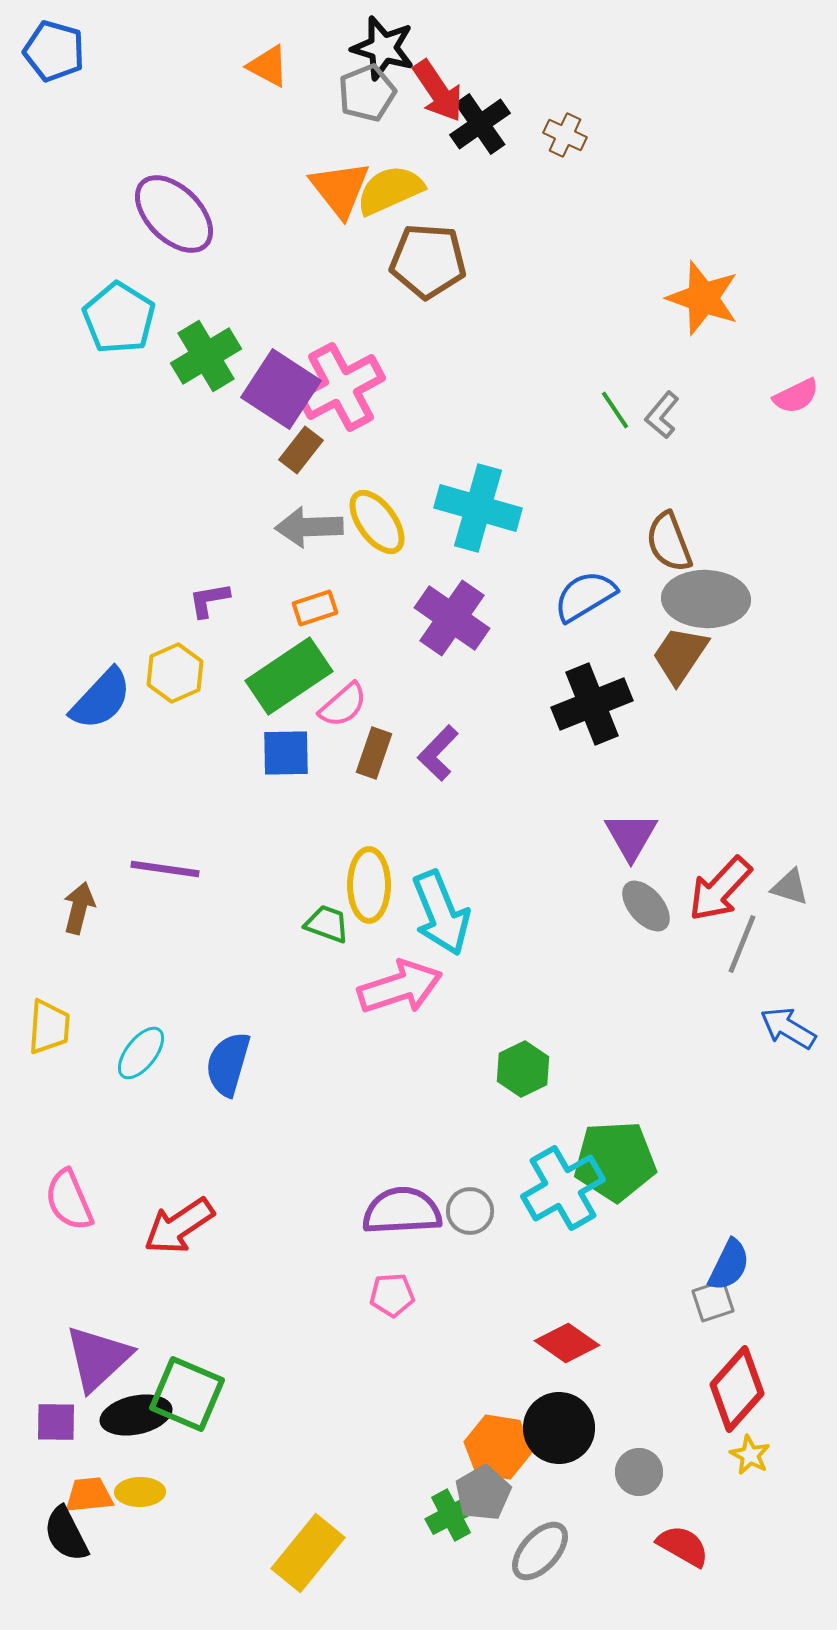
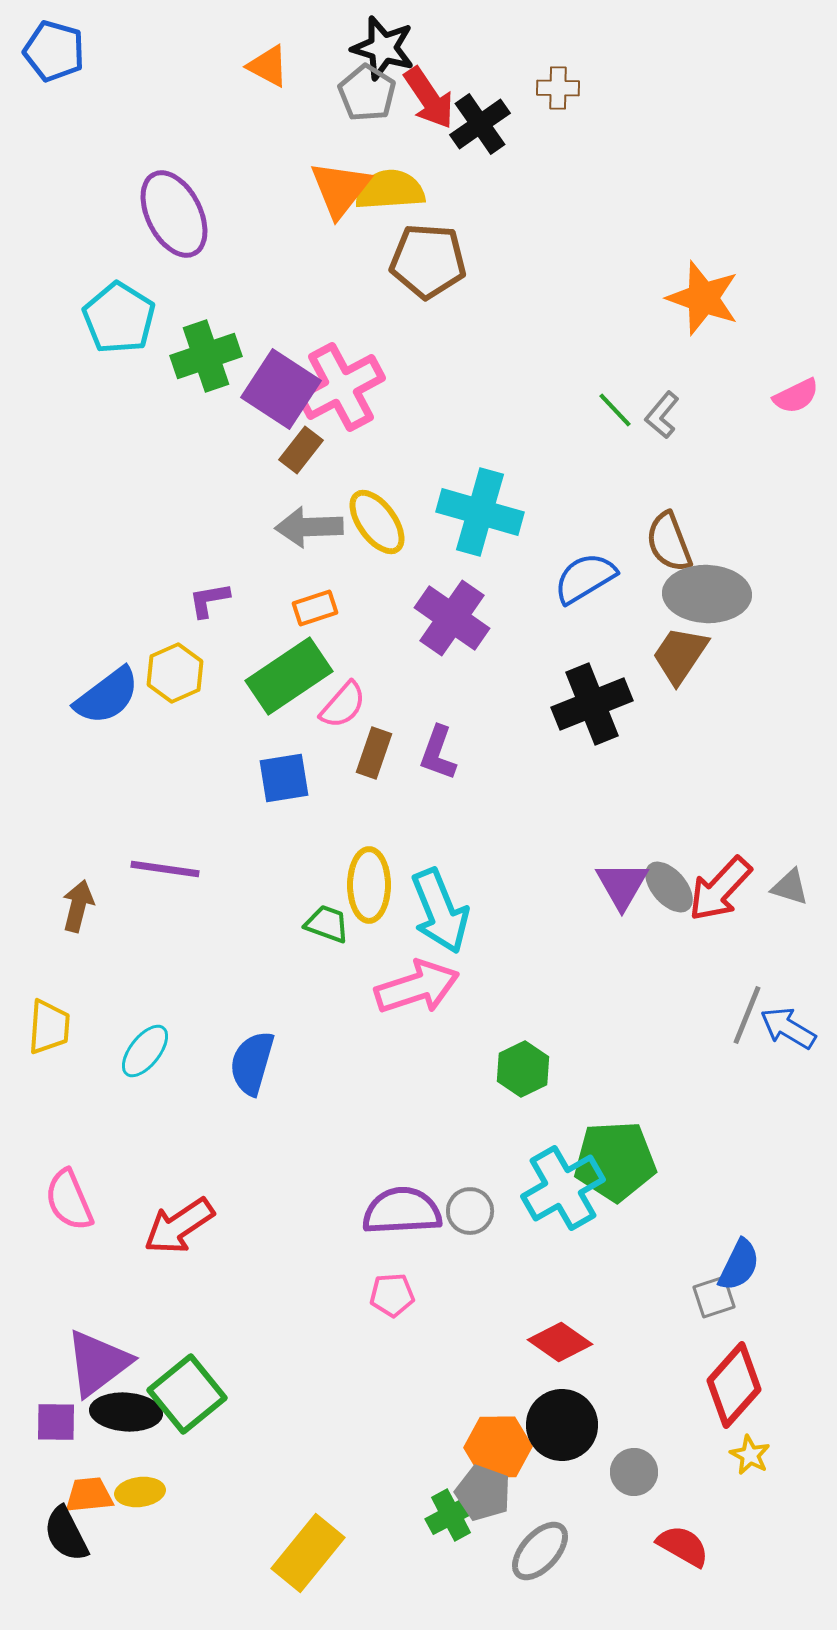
red arrow at (438, 91): moved 9 px left, 7 px down
gray pentagon at (367, 93): rotated 18 degrees counterclockwise
brown cross at (565, 135): moved 7 px left, 47 px up; rotated 24 degrees counterclockwise
orange triangle at (340, 189): rotated 16 degrees clockwise
yellow semicircle at (390, 190): rotated 20 degrees clockwise
purple ellipse at (174, 214): rotated 18 degrees clockwise
green cross at (206, 356): rotated 12 degrees clockwise
green line at (615, 410): rotated 9 degrees counterclockwise
cyan cross at (478, 508): moved 2 px right, 4 px down
blue semicircle at (585, 596): moved 18 px up
gray ellipse at (706, 599): moved 1 px right, 5 px up
blue semicircle at (101, 699): moved 6 px right, 3 px up; rotated 10 degrees clockwise
pink semicircle at (343, 705): rotated 8 degrees counterclockwise
blue square at (286, 753): moved 2 px left, 25 px down; rotated 8 degrees counterclockwise
purple L-shape at (438, 753): rotated 24 degrees counterclockwise
purple triangle at (631, 836): moved 9 px left, 49 px down
gray ellipse at (646, 906): moved 23 px right, 19 px up
brown arrow at (79, 908): moved 1 px left, 2 px up
cyan arrow at (441, 913): moved 1 px left, 2 px up
gray line at (742, 944): moved 5 px right, 71 px down
pink arrow at (400, 987): moved 17 px right
cyan ellipse at (141, 1053): moved 4 px right, 2 px up
blue semicircle at (228, 1064): moved 24 px right, 1 px up
blue semicircle at (729, 1265): moved 10 px right
gray square at (713, 1301): moved 1 px right, 4 px up
red diamond at (567, 1343): moved 7 px left, 1 px up
purple triangle at (98, 1358): moved 5 px down; rotated 6 degrees clockwise
red diamond at (737, 1389): moved 3 px left, 4 px up
green square at (187, 1394): rotated 28 degrees clockwise
black ellipse at (136, 1415): moved 10 px left, 3 px up; rotated 16 degrees clockwise
black circle at (559, 1428): moved 3 px right, 3 px up
orange hexagon at (498, 1447): rotated 10 degrees counterclockwise
gray circle at (639, 1472): moved 5 px left
yellow ellipse at (140, 1492): rotated 6 degrees counterclockwise
gray pentagon at (483, 1493): rotated 22 degrees counterclockwise
